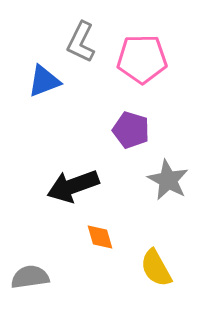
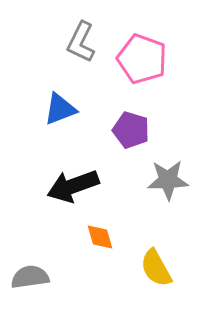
pink pentagon: rotated 21 degrees clockwise
blue triangle: moved 16 px right, 28 px down
gray star: rotated 30 degrees counterclockwise
